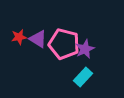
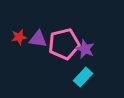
purple triangle: rotated 24 degrees counterclockwise
pink pentagon: rotated 28 degrees counterclockwise
purple star: rotated 24 degrees counterclockwise
